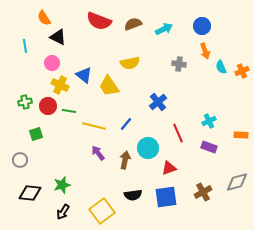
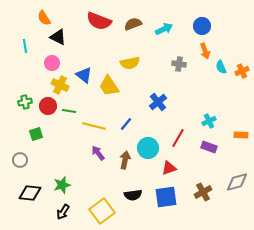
red line: moved 5 px down; rotated 54 degrees clockwise
